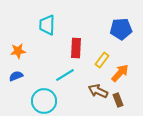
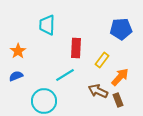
orange star: rotated 28 degrees counterclockwise
orange arrow: moved 4 px down
